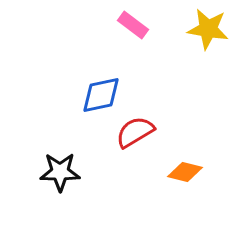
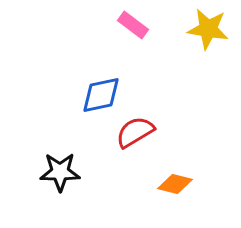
orange diamond: moved 10 px left, 12 px down
